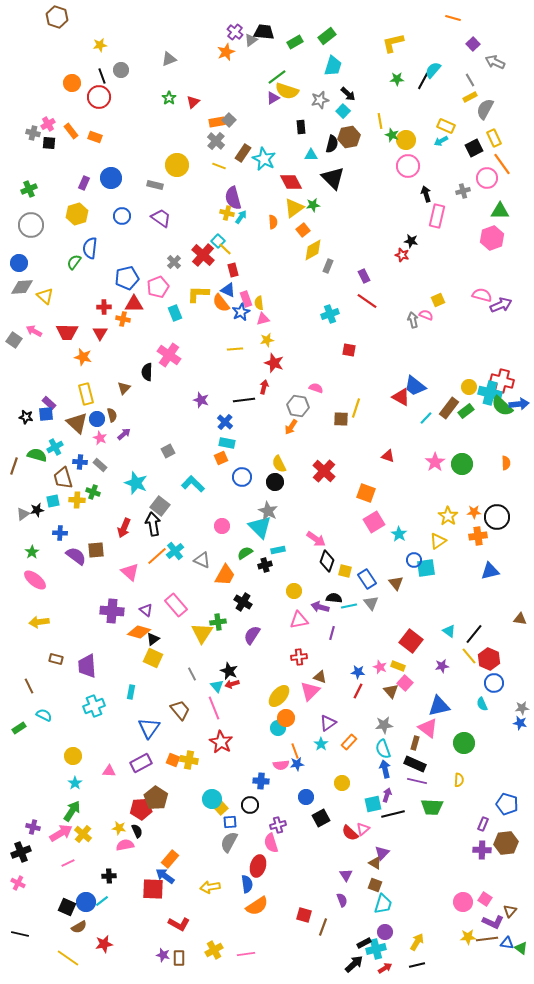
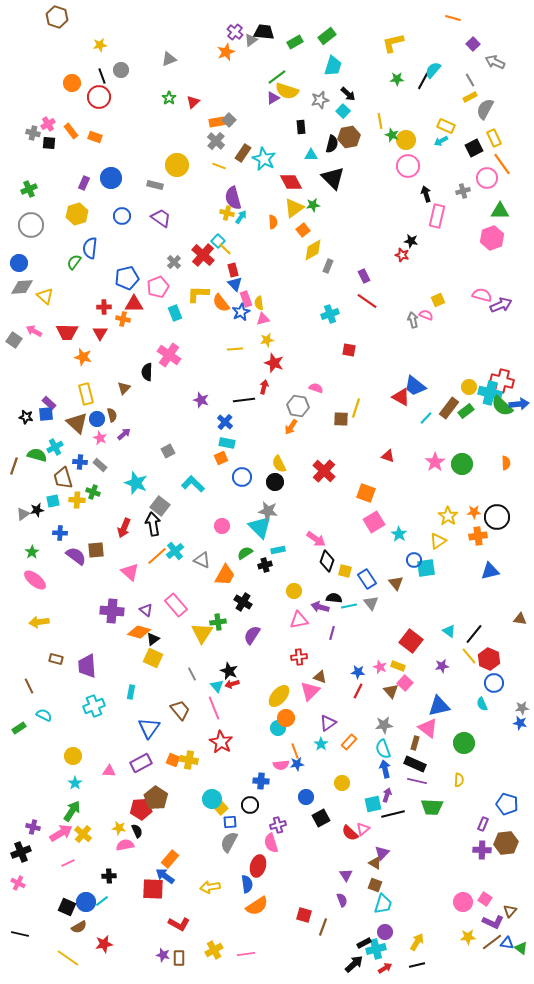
blue triangle at (228, 290): moved 7 px right, 6 px up; rotated 21 degrees clockwise
gray star at (268, 511): rotated 18 degrees counterclockwise
brown line at (487, 939): moved 5 px right, 3 px down; rotated 30 degrees counterclockwise
